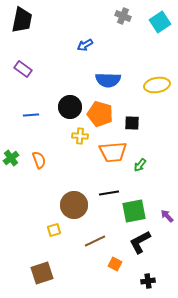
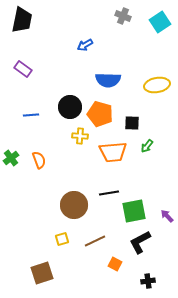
green arrow: moved 7 px right, 19 px up
yellow square: moved 8 px right, 9 px down
